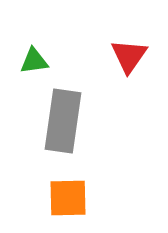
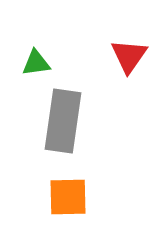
green triangle: moved 2 px right, 2 px down
orange square: moved 1 px up
